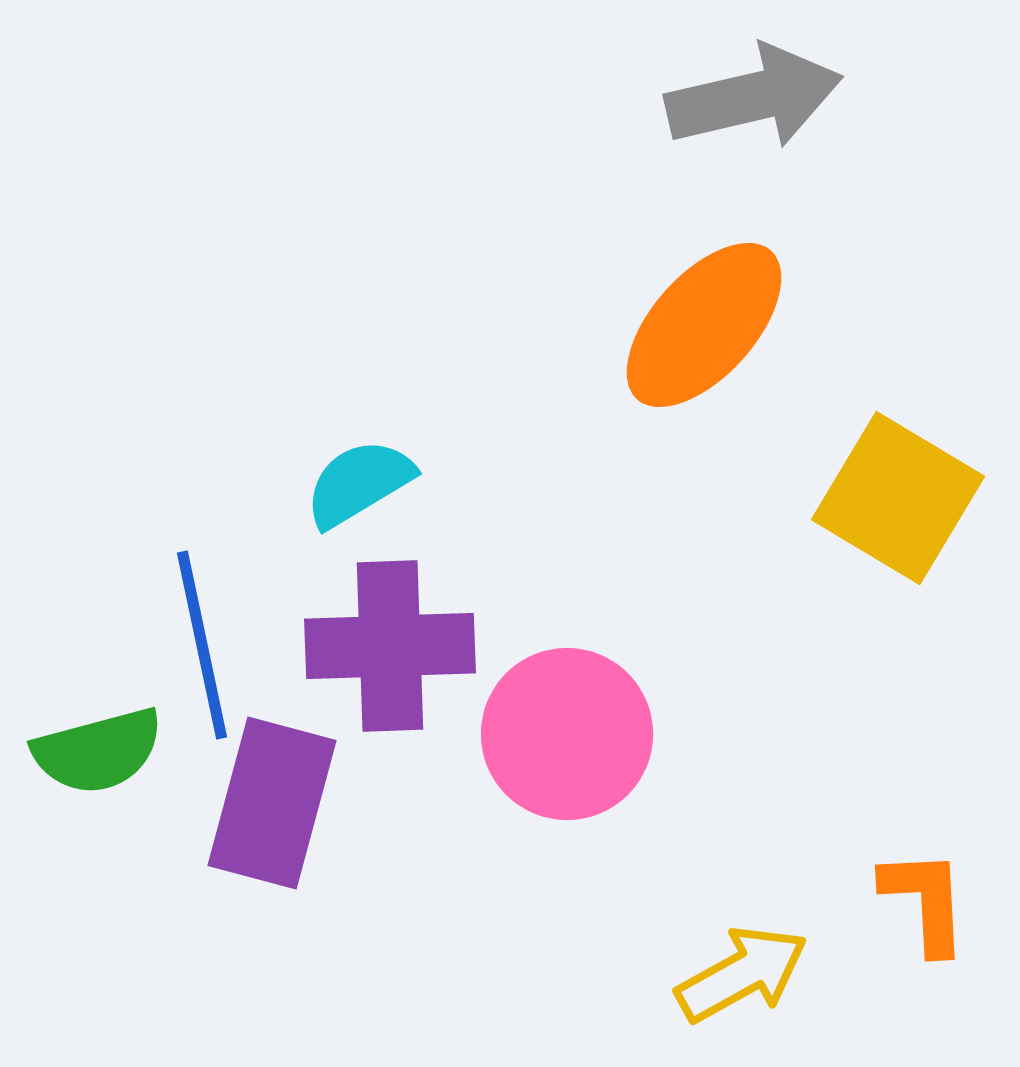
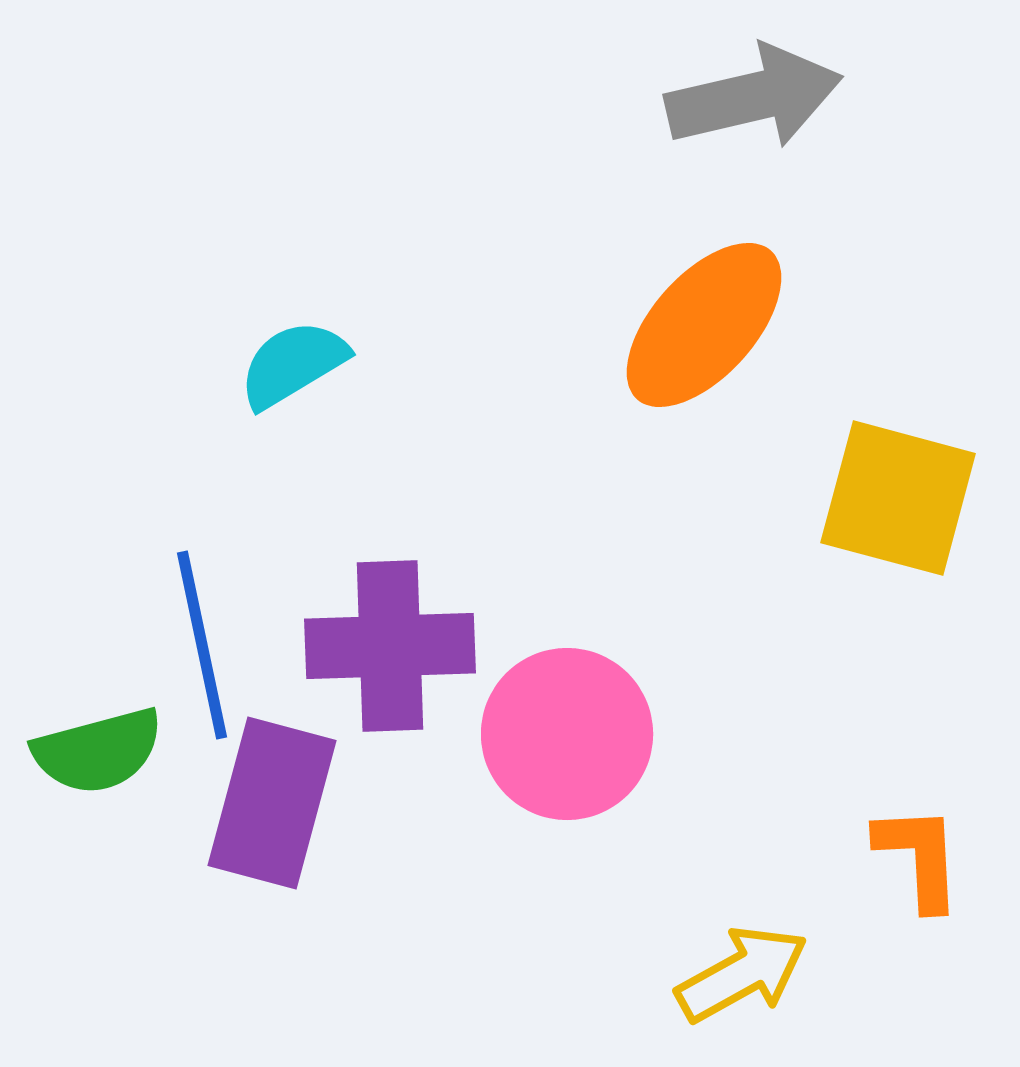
cyan semicircle: moved 66 px left, 119 px up
yellow square: rotated 16 degrees counterclockwise
orange L-shape: moved 6 px left, 44 px up
